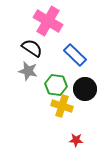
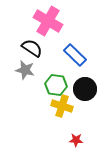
gray star: moved 3 px left, 1 px up
